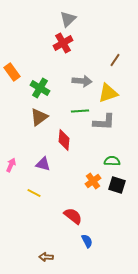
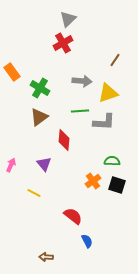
purple triangle: moved 1 px right; rotated 35 degrees clockwise
